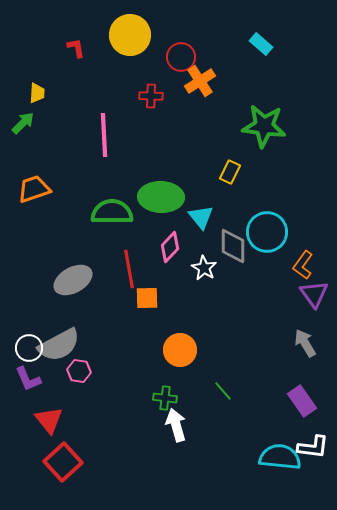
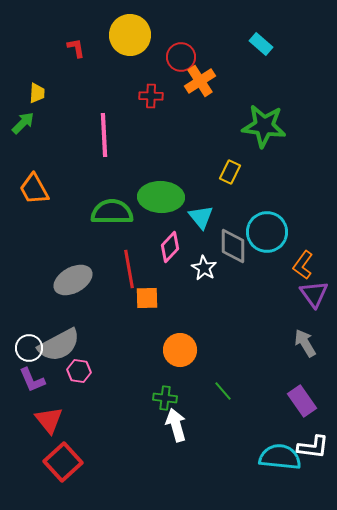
orange trapezoid: rotated 100 degrees counterclockwise
purple L-shape: moved 4 px right, 1 px down
